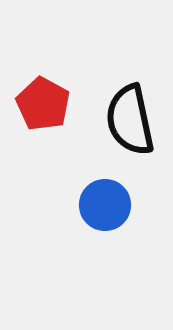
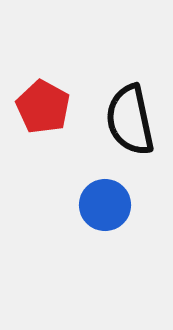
red pentagon: moved 3 px down
